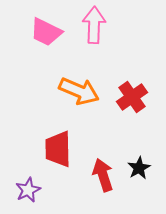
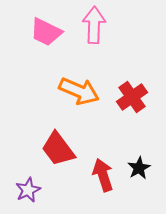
red trapezoid: rotated 36 degrees counterclockwise
